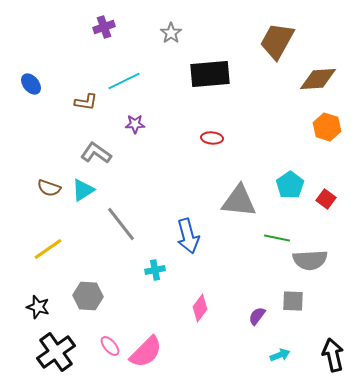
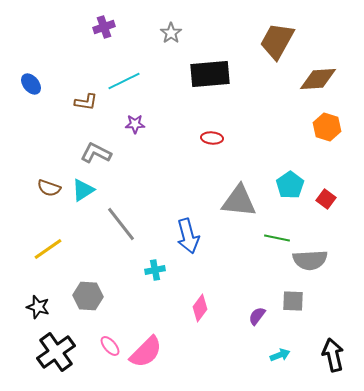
gray L-shape: rotated 8 degrees counterclockwise
